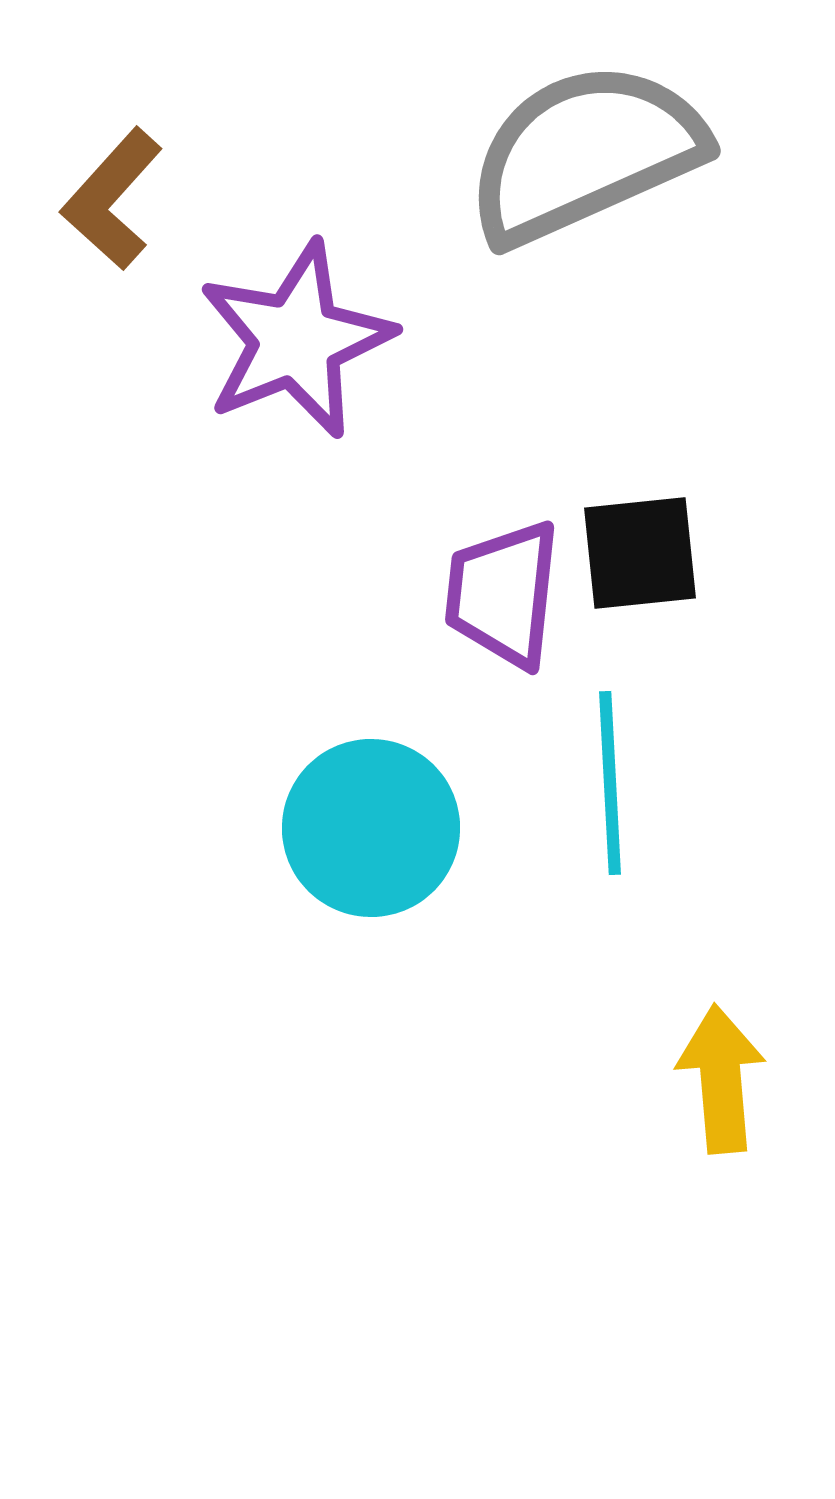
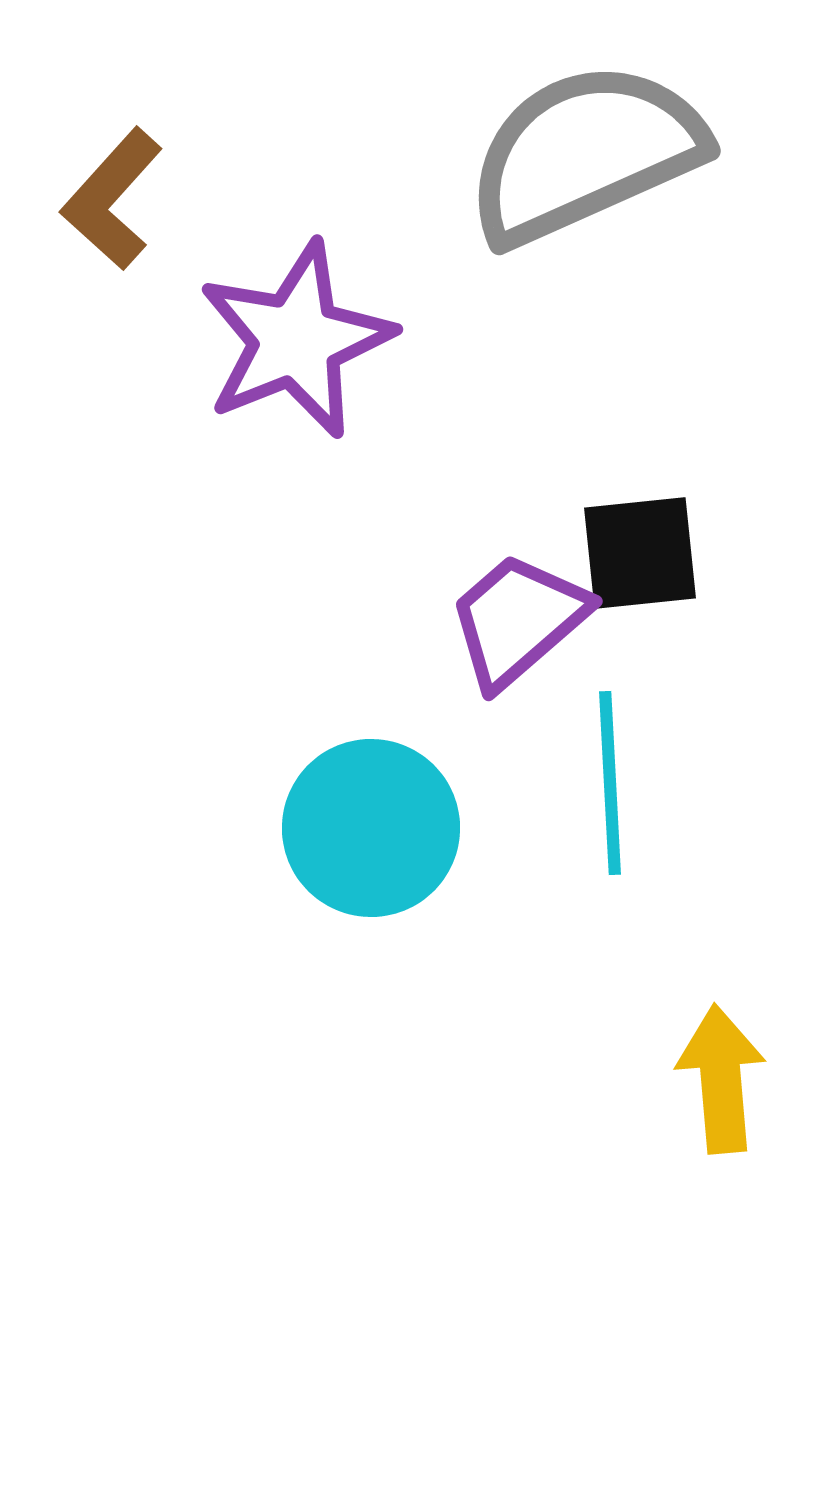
purple trapezoid: moved 15 px right, 26 px down; rotated 43 degrees clockwise
